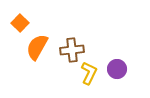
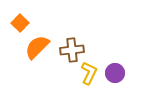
orange semicircle: rotated 16 degrees clockwise
purple circle: moved 2 px left, 4 px down
